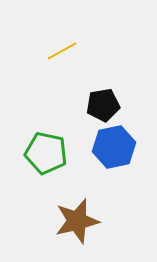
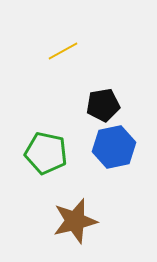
yellow line: moved 1 px right
brown star: moved 2 px left
